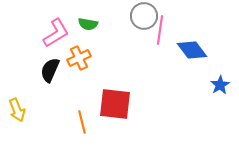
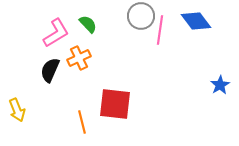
gray circle: moved 3 px left
green semicircle: rotated 144 degrees counterclockwise
blue diamond: moved 4 px right, 29 px up
